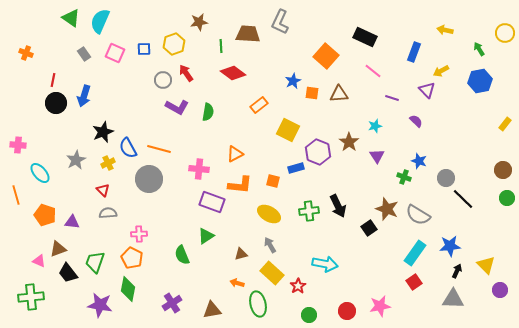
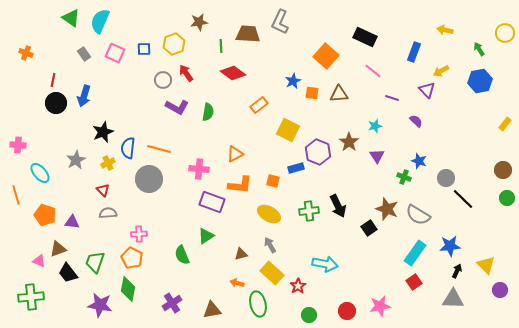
blue semicircle at (128, 148): rotated 35 degrees clockwise
